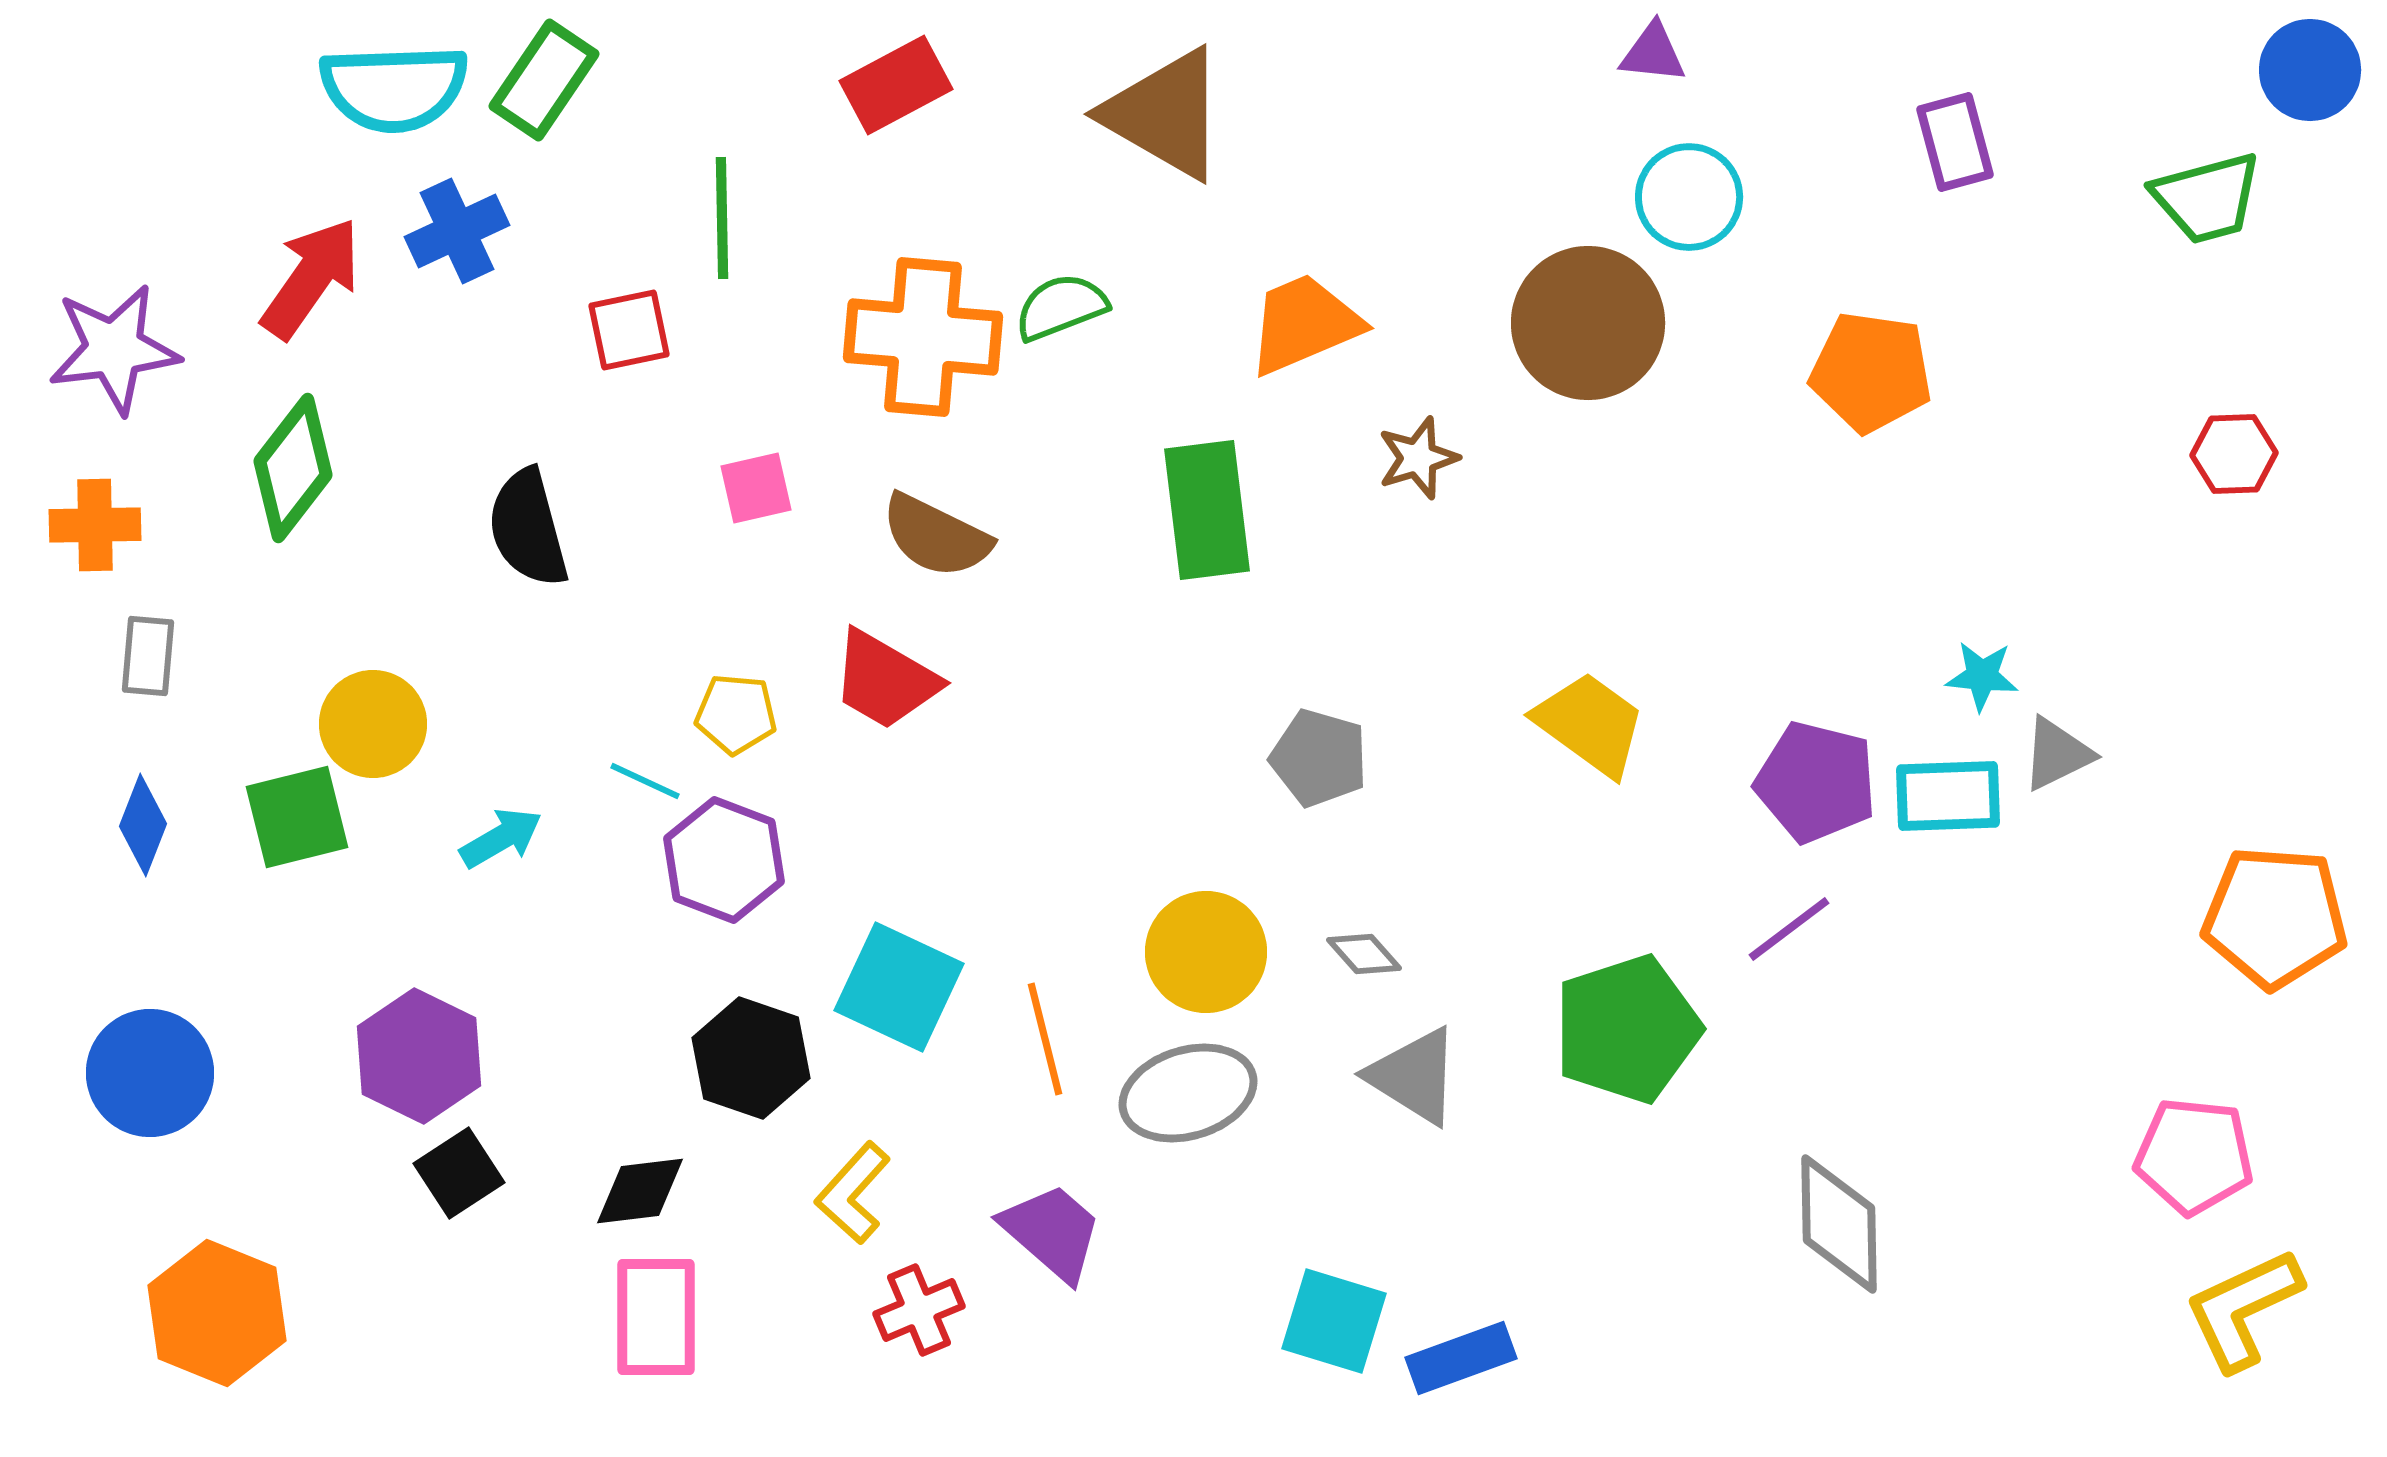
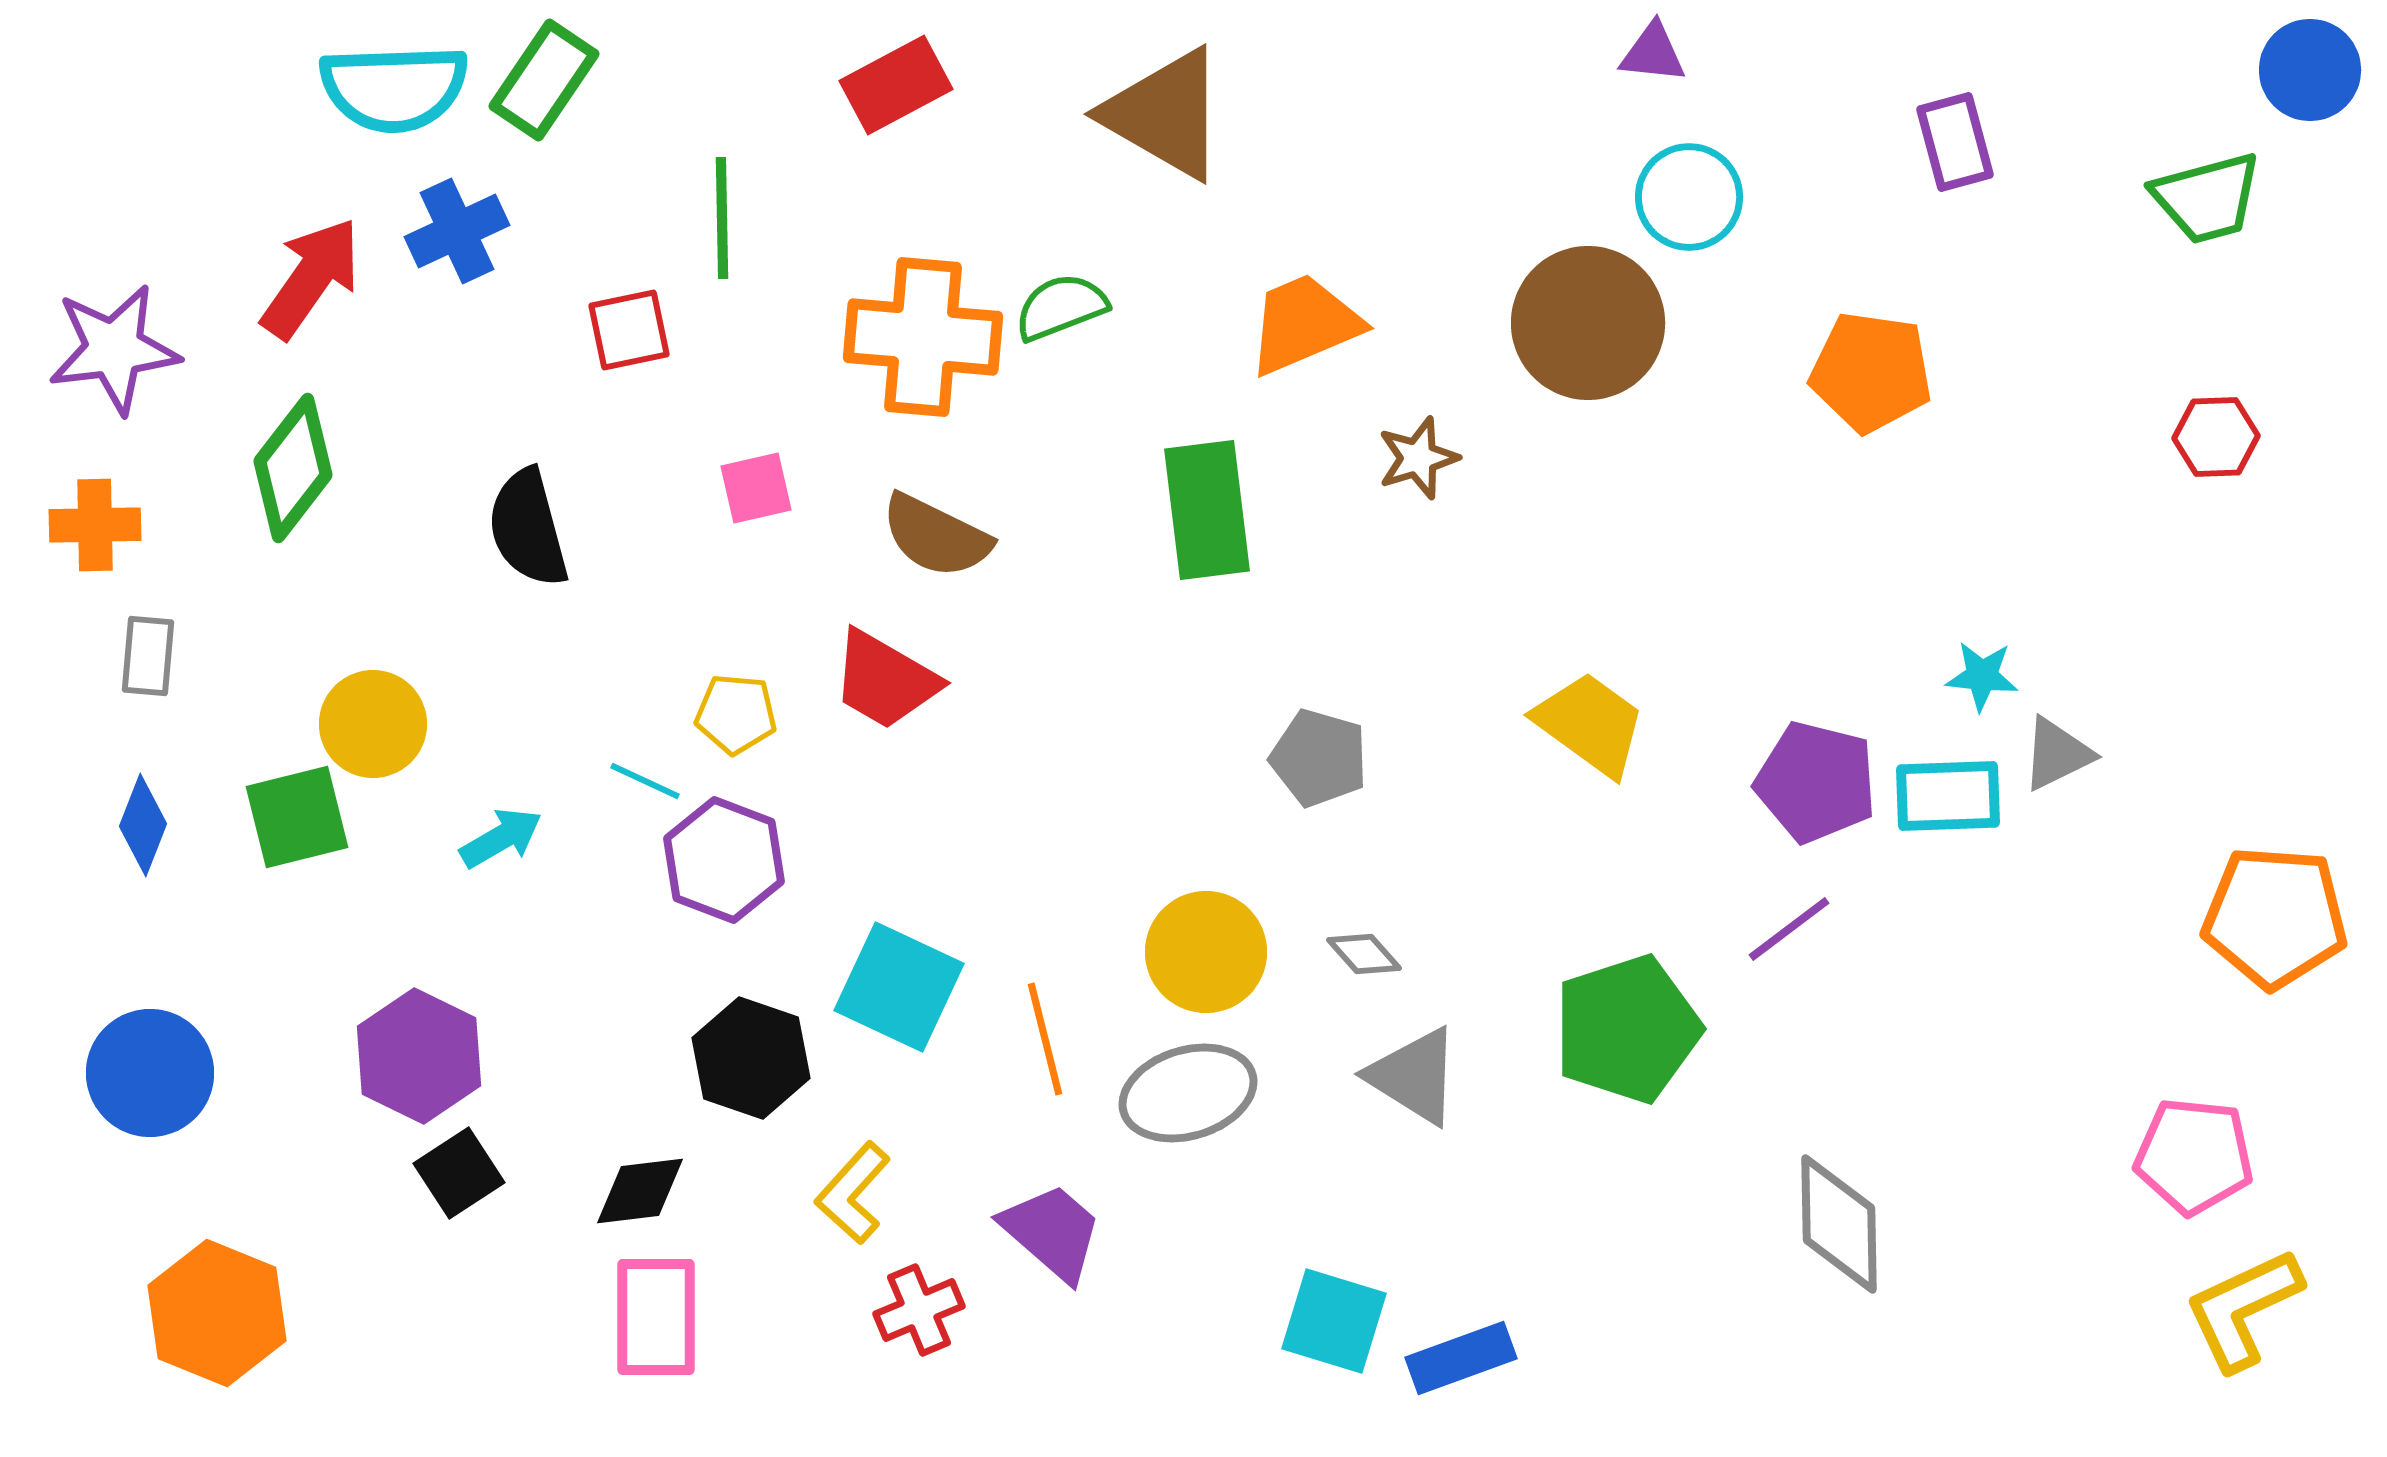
red hexagon at (2234, 454): moved 18 px left, 17 px up
